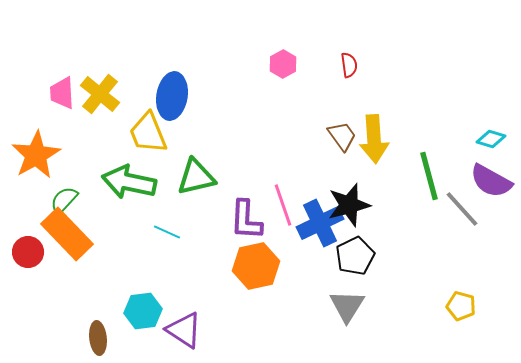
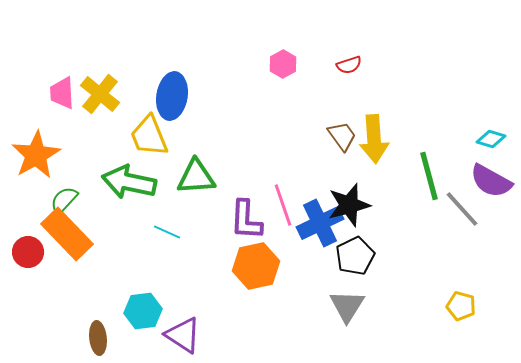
red semicircle: rotated 80 degrees clockwise
yellow trapezoid: moved 1 px right, 3 px down
green triangle: rotated 9 degrees clockwise
purple triangle: moved 1 px left, 5 px down
